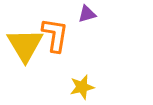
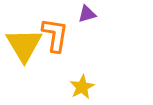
yellow triangle: moved 1 px left
yellow star: rotated 15 degrees counterclockwise
